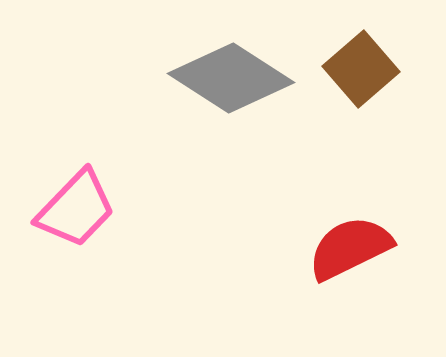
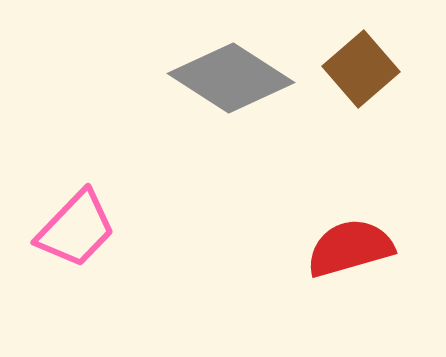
pink trapezoid: moved 20 px down
red semicircle: rotated 10 degrees clockwise
